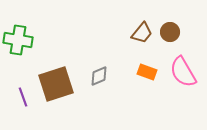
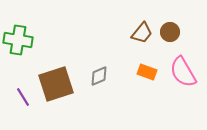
purple line: rotated 12 degrees counterclockwise
